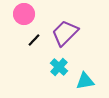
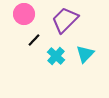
purple trapezoid: moved 13 px up
cyan cross: moved 3 px left, 11 px up
cyan triangle: moved 27 px up; rotated 36 degrees counterclockwise
